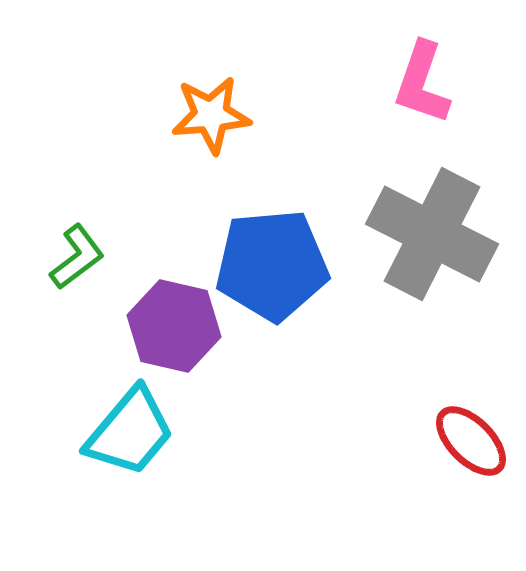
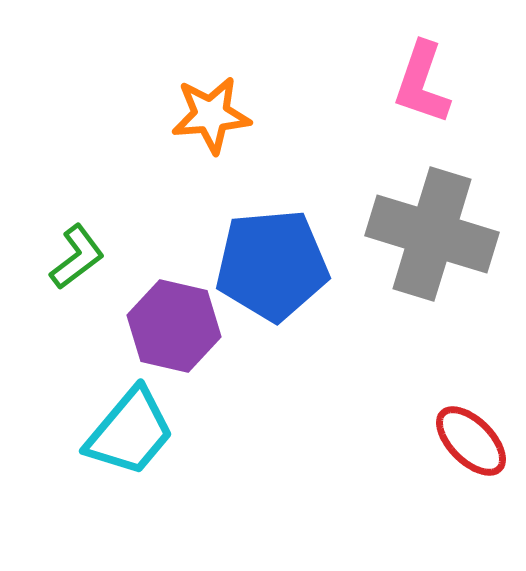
gray cross: rotated 10 degrees counterclockwise
